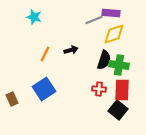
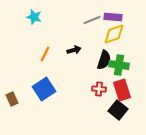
purple rectangle: moved 2 px right, 4 px down
gray line: moved 2 px left
black arrow: moved 3 px right
red rectangle: rotated 20 degrees counterclockwise
